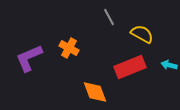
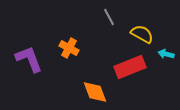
purple L-shape: moved 1 px down; rotated 92 degrees clockwise
cyan arrow: moved 3 px left, 11 px up
